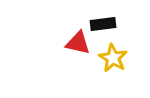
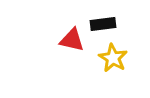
red triangle: moved 6 px left, 3 px up
